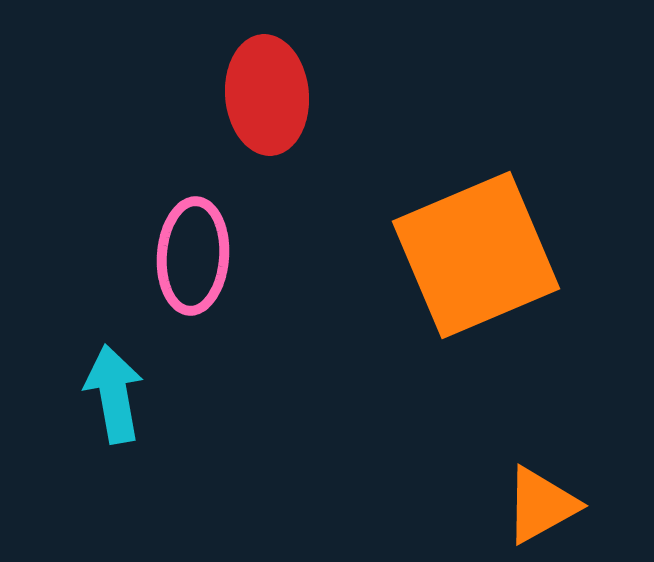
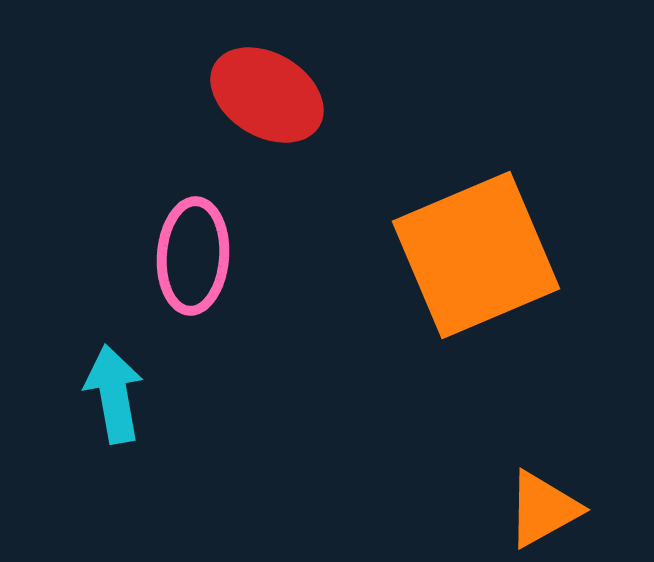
red ellipse: rotated 54 degrees counterclockwise
orange triangle: moved 2 px right, 4 px down
